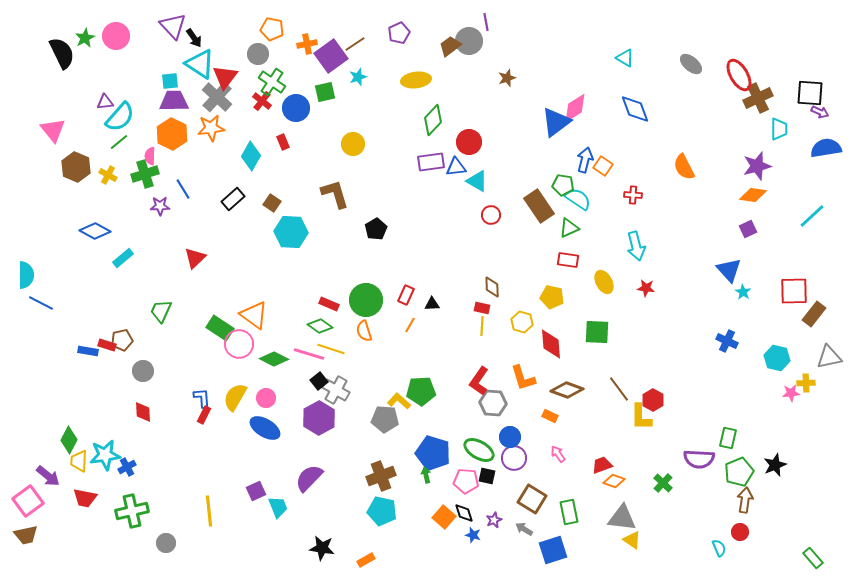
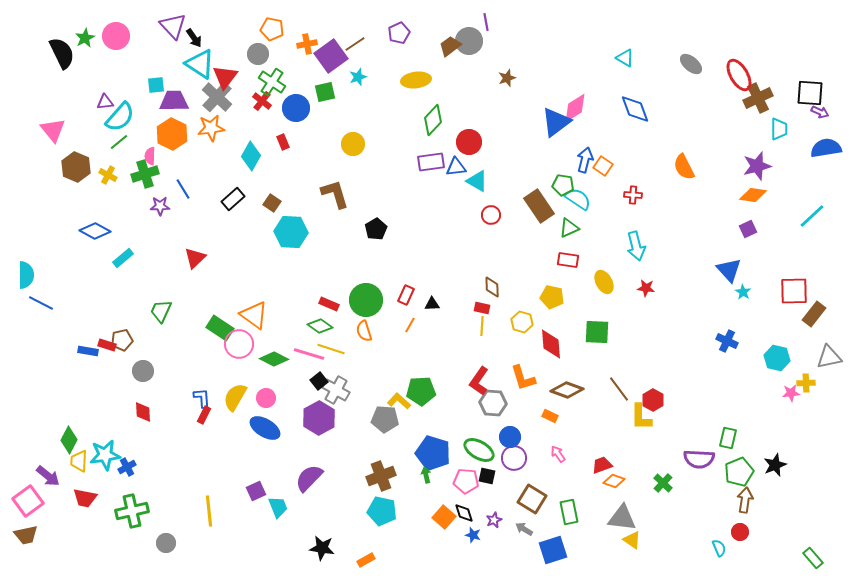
cyan square at (170, 81): moved 14 px left, 4 px down
